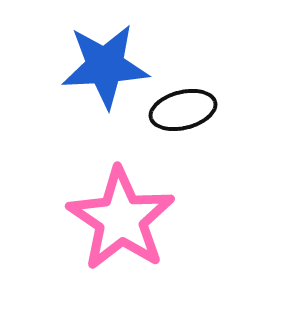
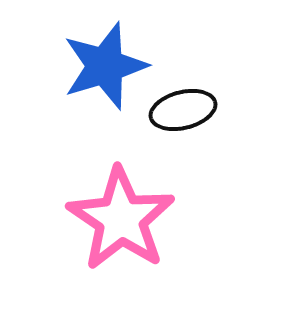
blue star: rotated 14 degrees counterclockwise
